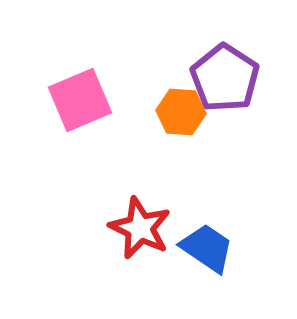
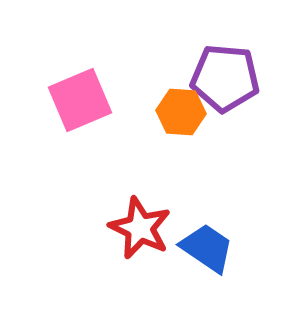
purple pentagon: rotated 28 degrees counterclockwise
